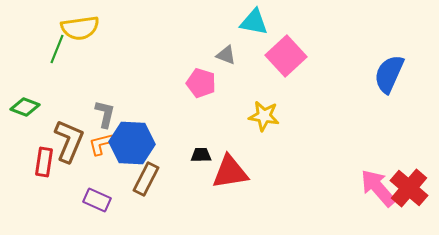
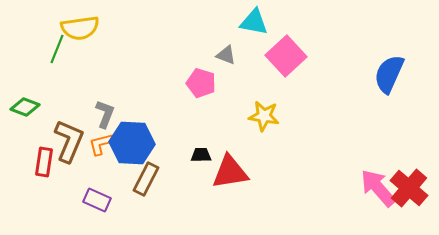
gray L-shape: rotated 8 degrees clockwise
